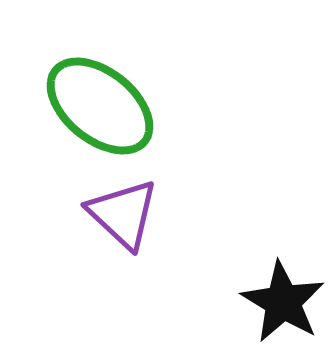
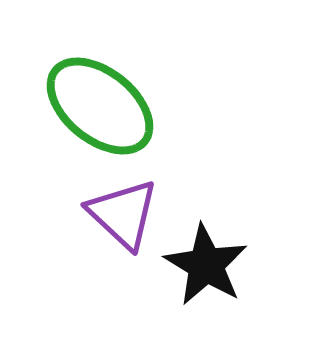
black star: moved 77 px left, 37 px up
